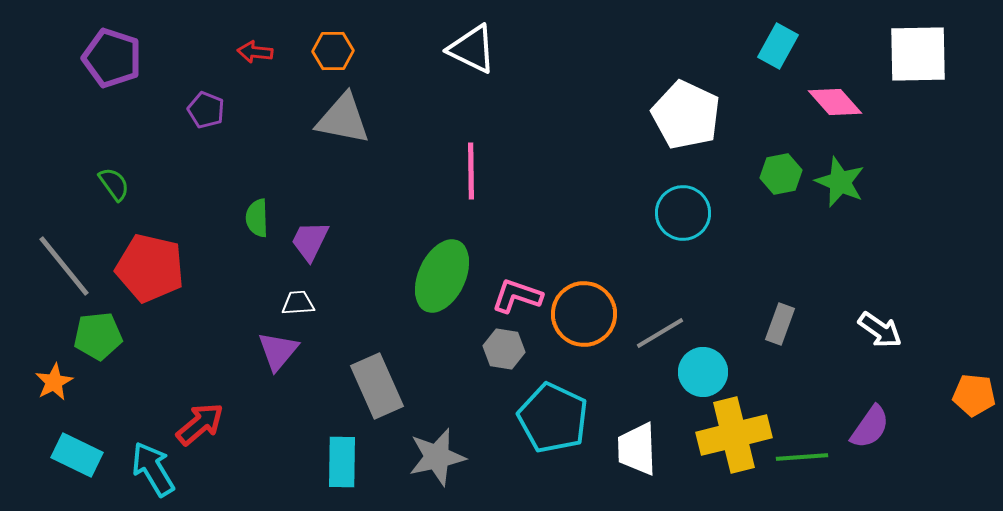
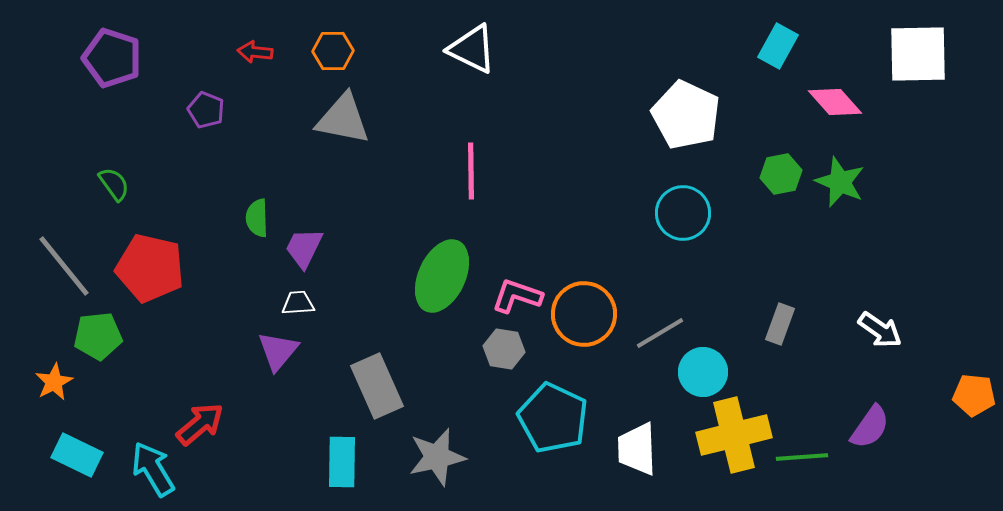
purple trapezoid at (310, 241): moved 6 px left, 7 px down
